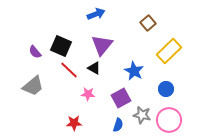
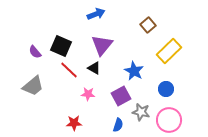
brown square: moved 2 px down
purple square: moved 2 px up
gray star: moved 1 px left, 3 px up
